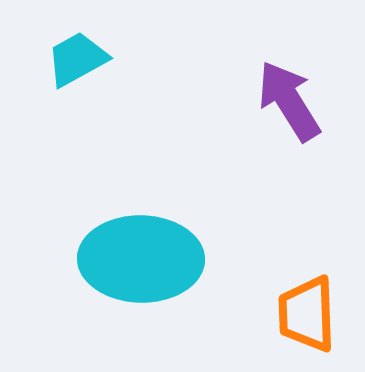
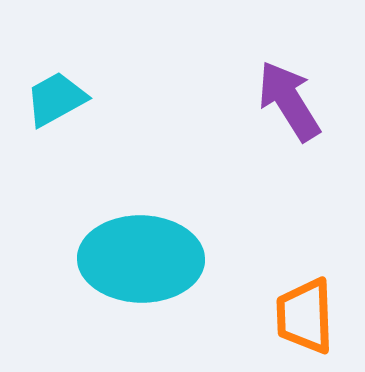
cyan trapezoid: moved 21 px left, 40 px down
orange trapezoid: moved 2 px left, 2 px down
